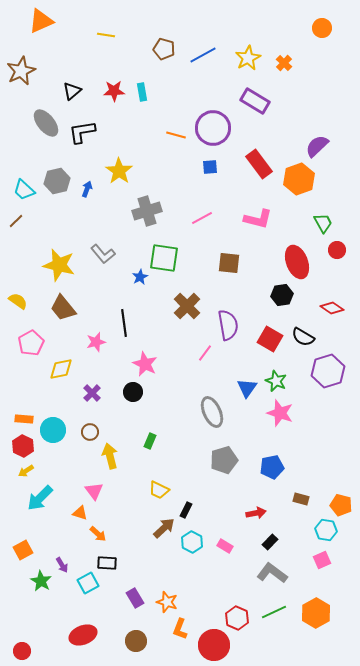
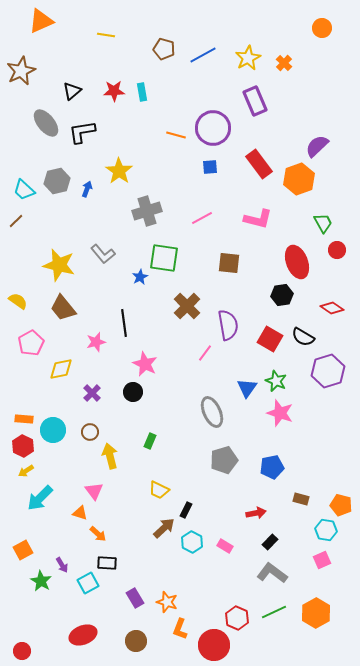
purple rectangle at (255, 101): rotated 36 degrees clockwise
